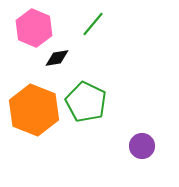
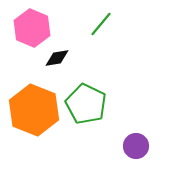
green line: moved 8 px right
pink hexagon: moved 2 px left
green pentagon: moved 2 px down
purple circle: moved 6 px left
